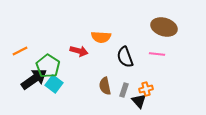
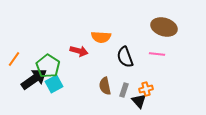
orange line: moved 6 px left, 8 px down; rotated 28 degrees counterclockwise
cyan square: rotated 24 degrees clockwise
